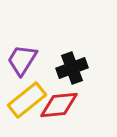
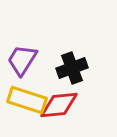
yellow rectangle: rotated 57 degrees clockwise
